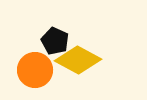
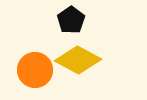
black pentagon: moved 16 px right, 21 px up; rotated 12 degrees clockwise
